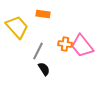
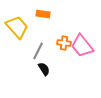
orange cross: moved 1 px left, 1 px up
